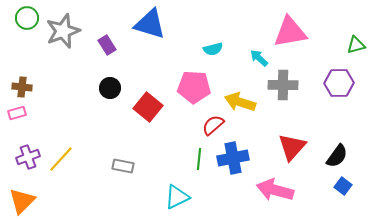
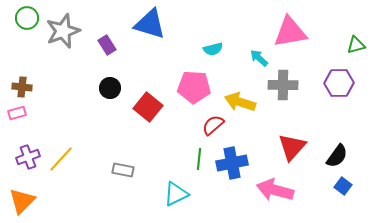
blue cross: moved 1 px left, 5 px down
gray rectangle: moved 4 px down
cyan triangle: moved 1 px left, 3 px up
